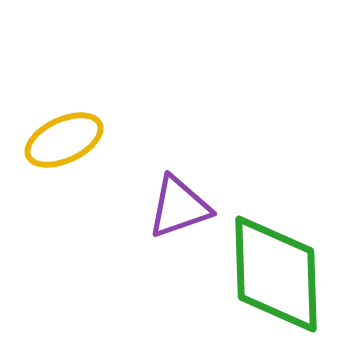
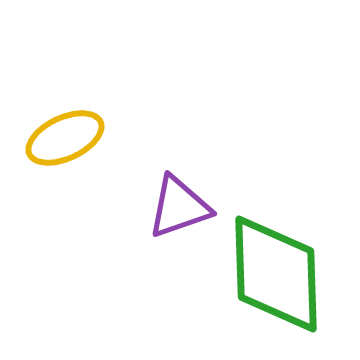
yellow ellipse: moved 1 px right, 2 px up
